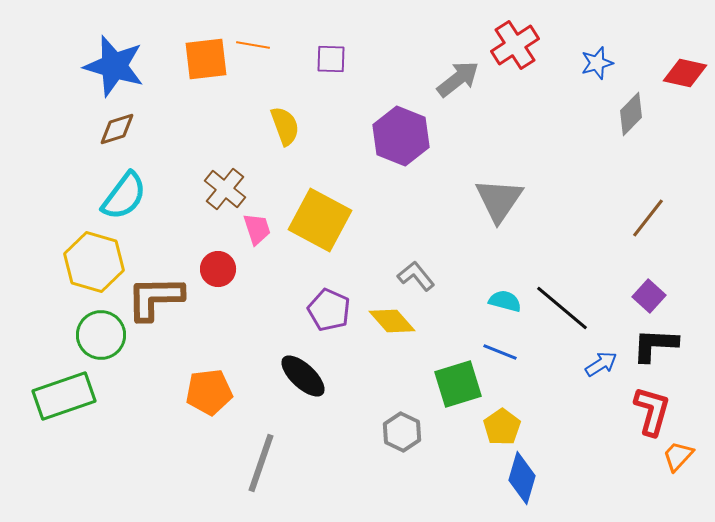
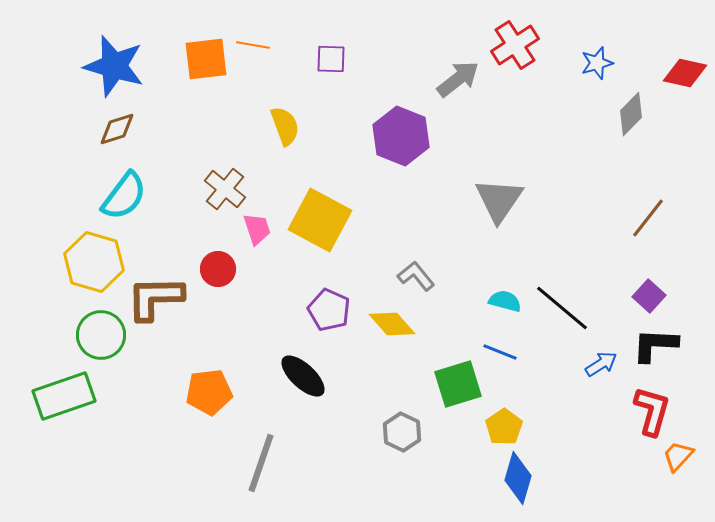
yellow diamond at (392, 321): moved 3 px down
yellow pentagon at (502, 427): moved 2 px right
blue diamond at (522, 478): moved 4 px left
